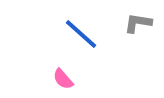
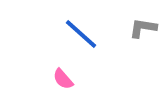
gray L-shape: moved 5 px right, 5 px down
